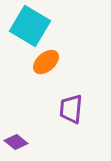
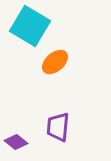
orange ellipse: moved 9 px right
purple trapezoid: moved 13 px left, 18 px down
